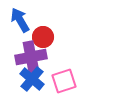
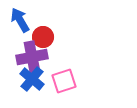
purple cross: moved 1 px right
